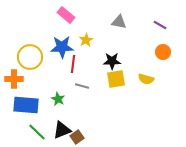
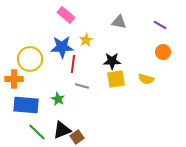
yellow circle: moved 2 px down
